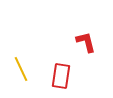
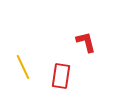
yellow line: moved 2 px right, 2 px up
